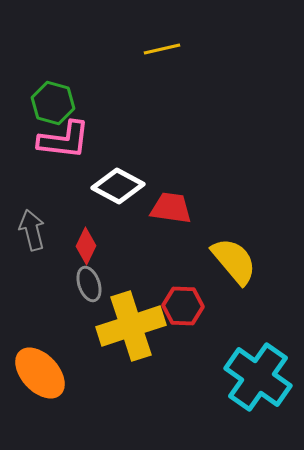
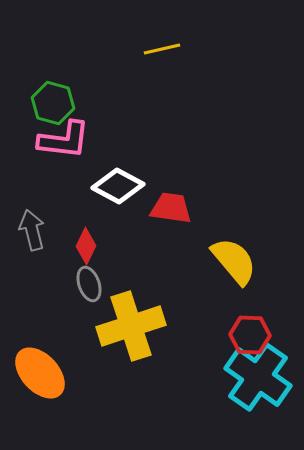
red hexagon: moved 67 px right, 29 px down
